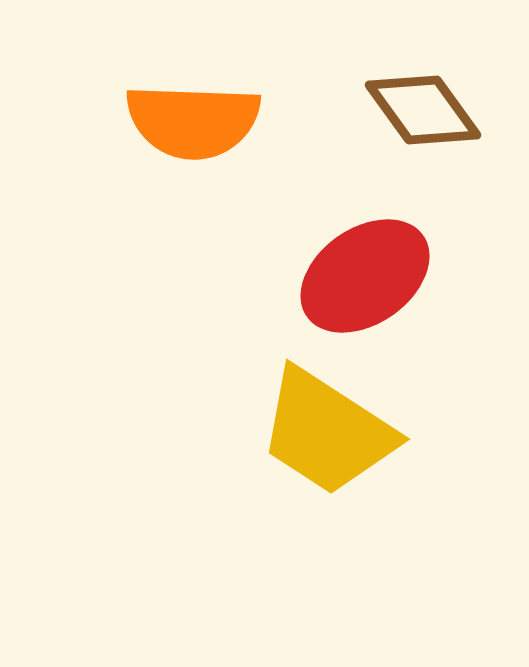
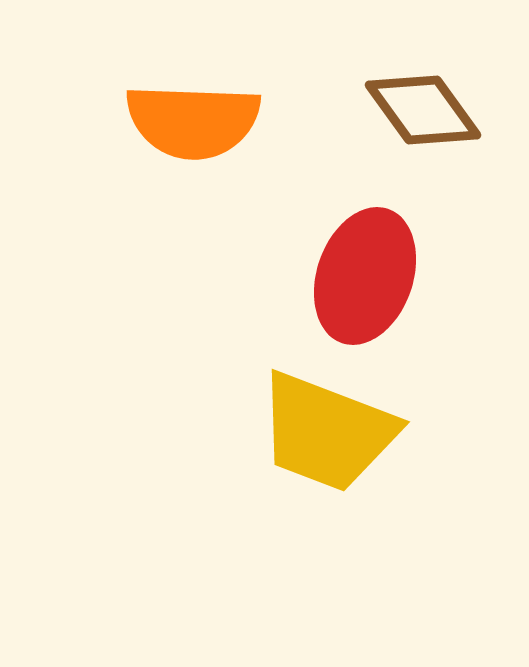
red ellipse: rotated 36 degrees counterclockwise
yellow trapezoid: rotated 12 degrees counterclockwise
